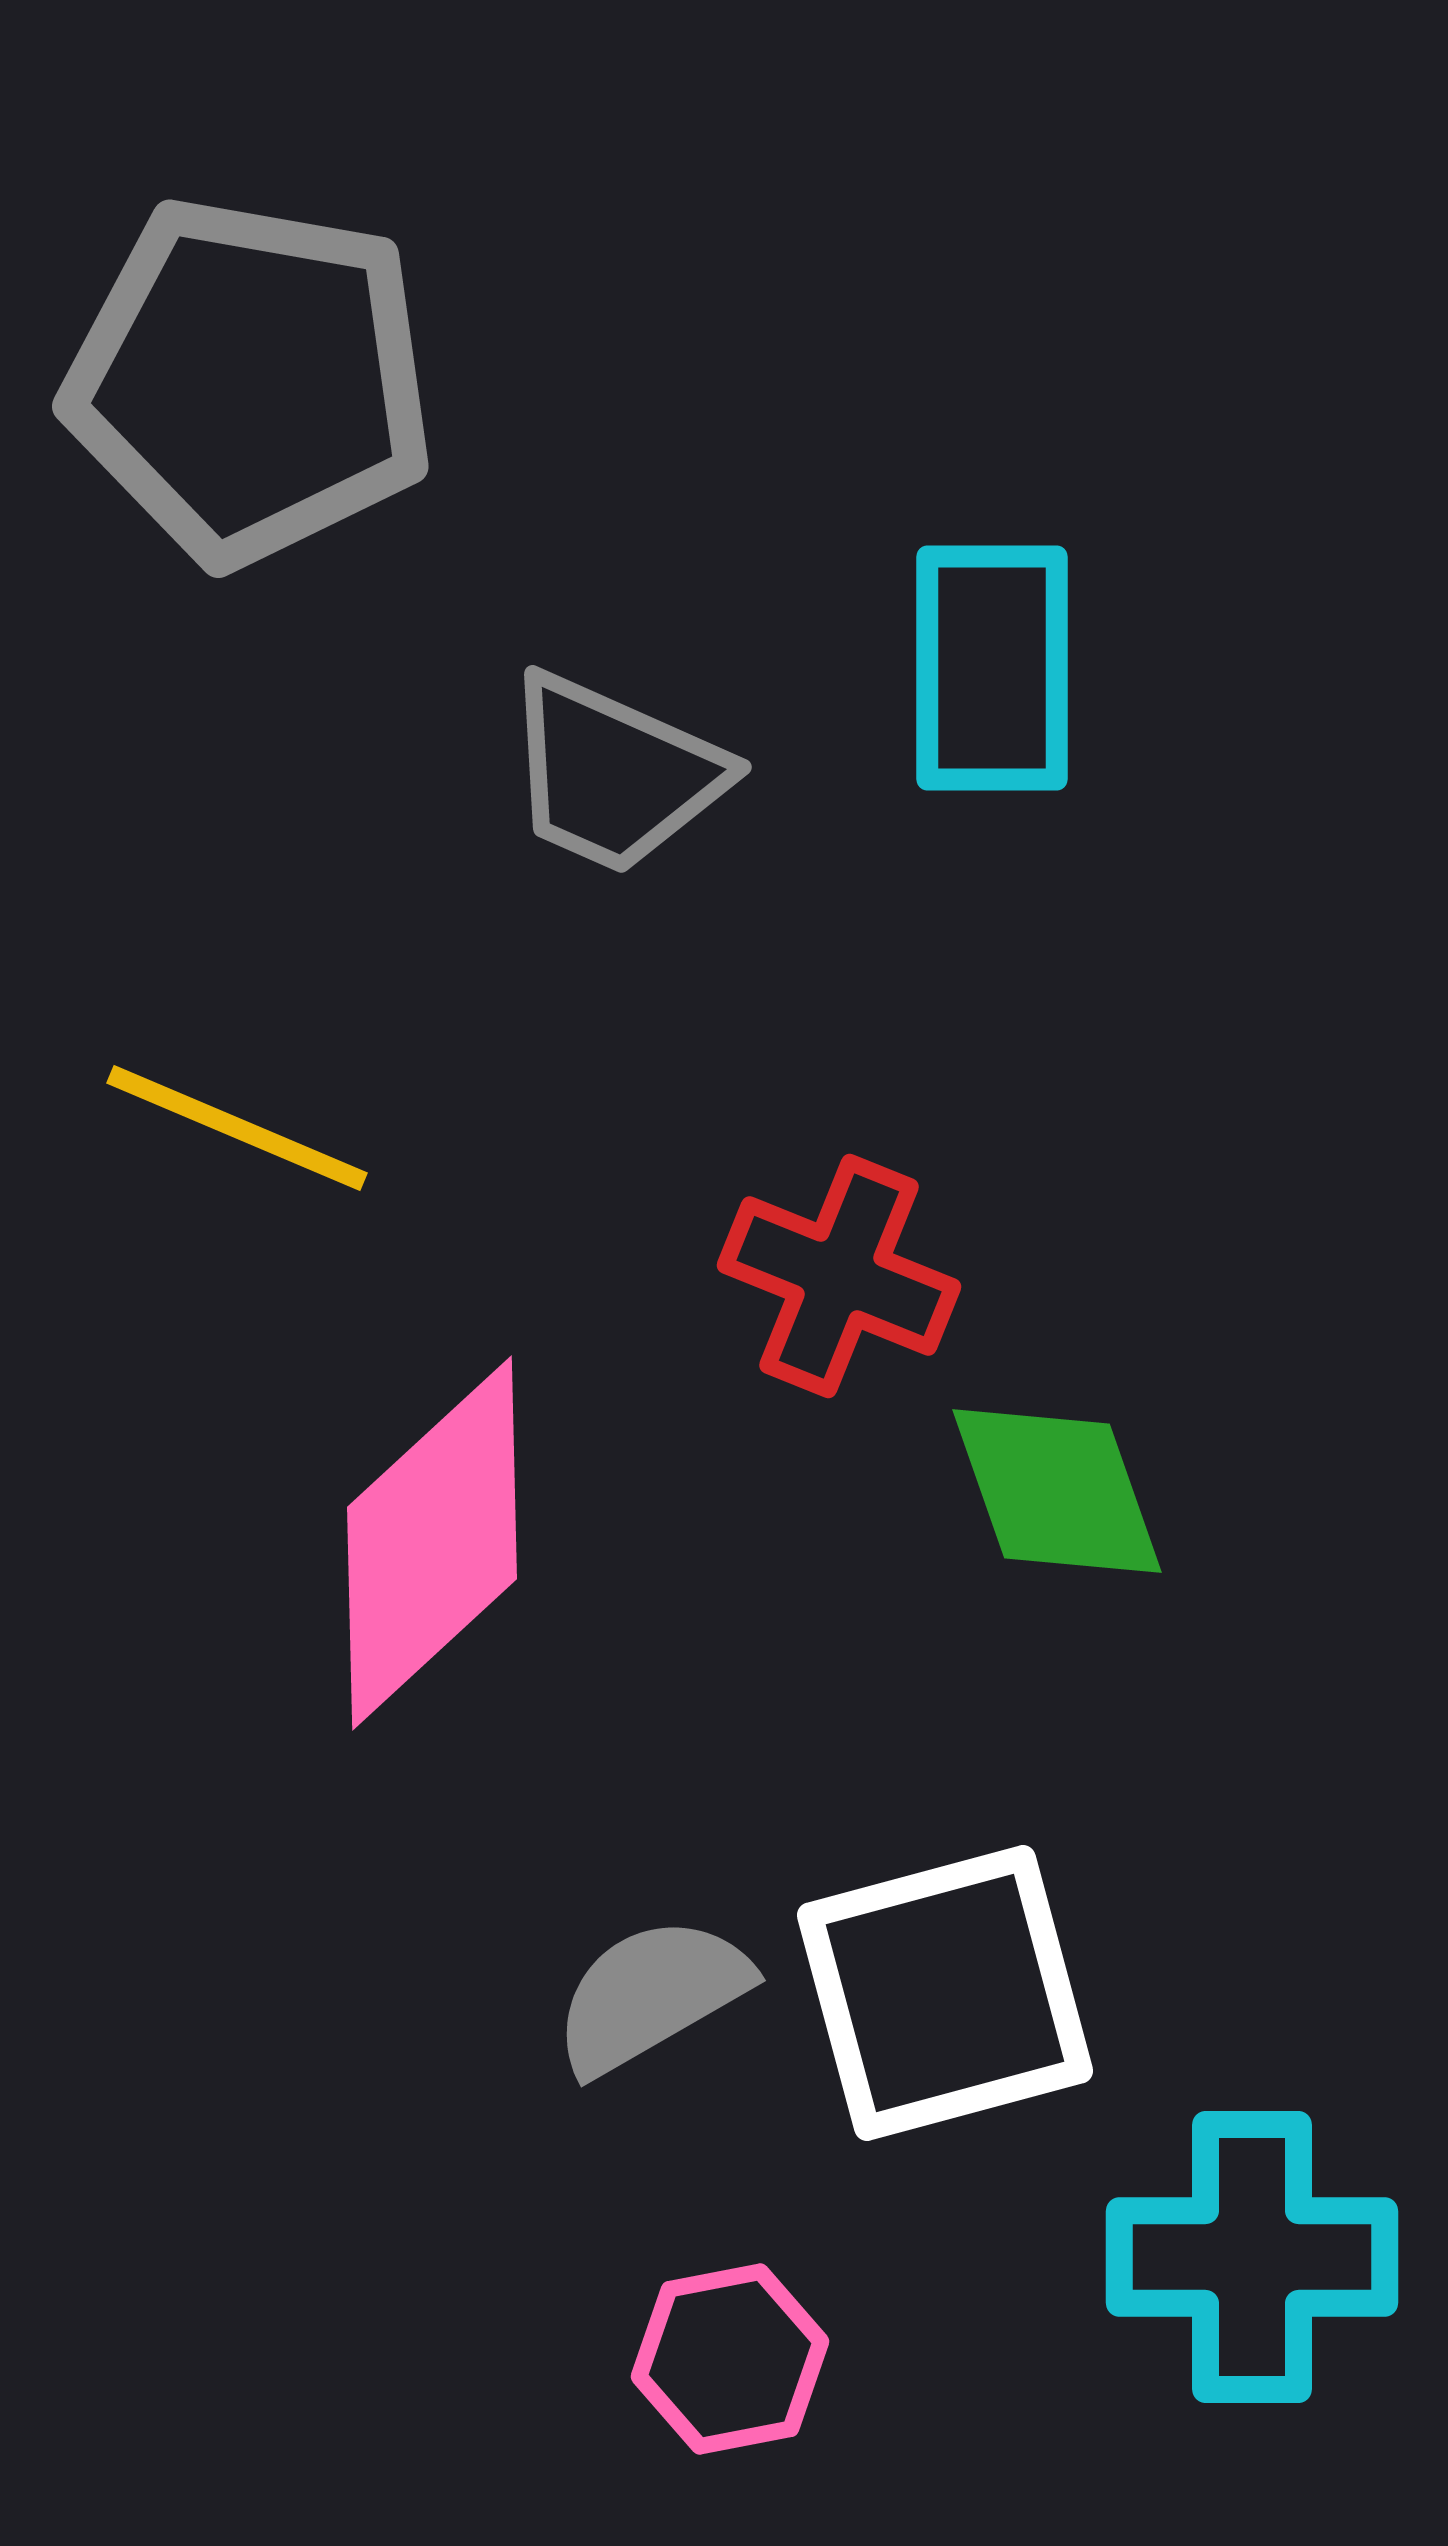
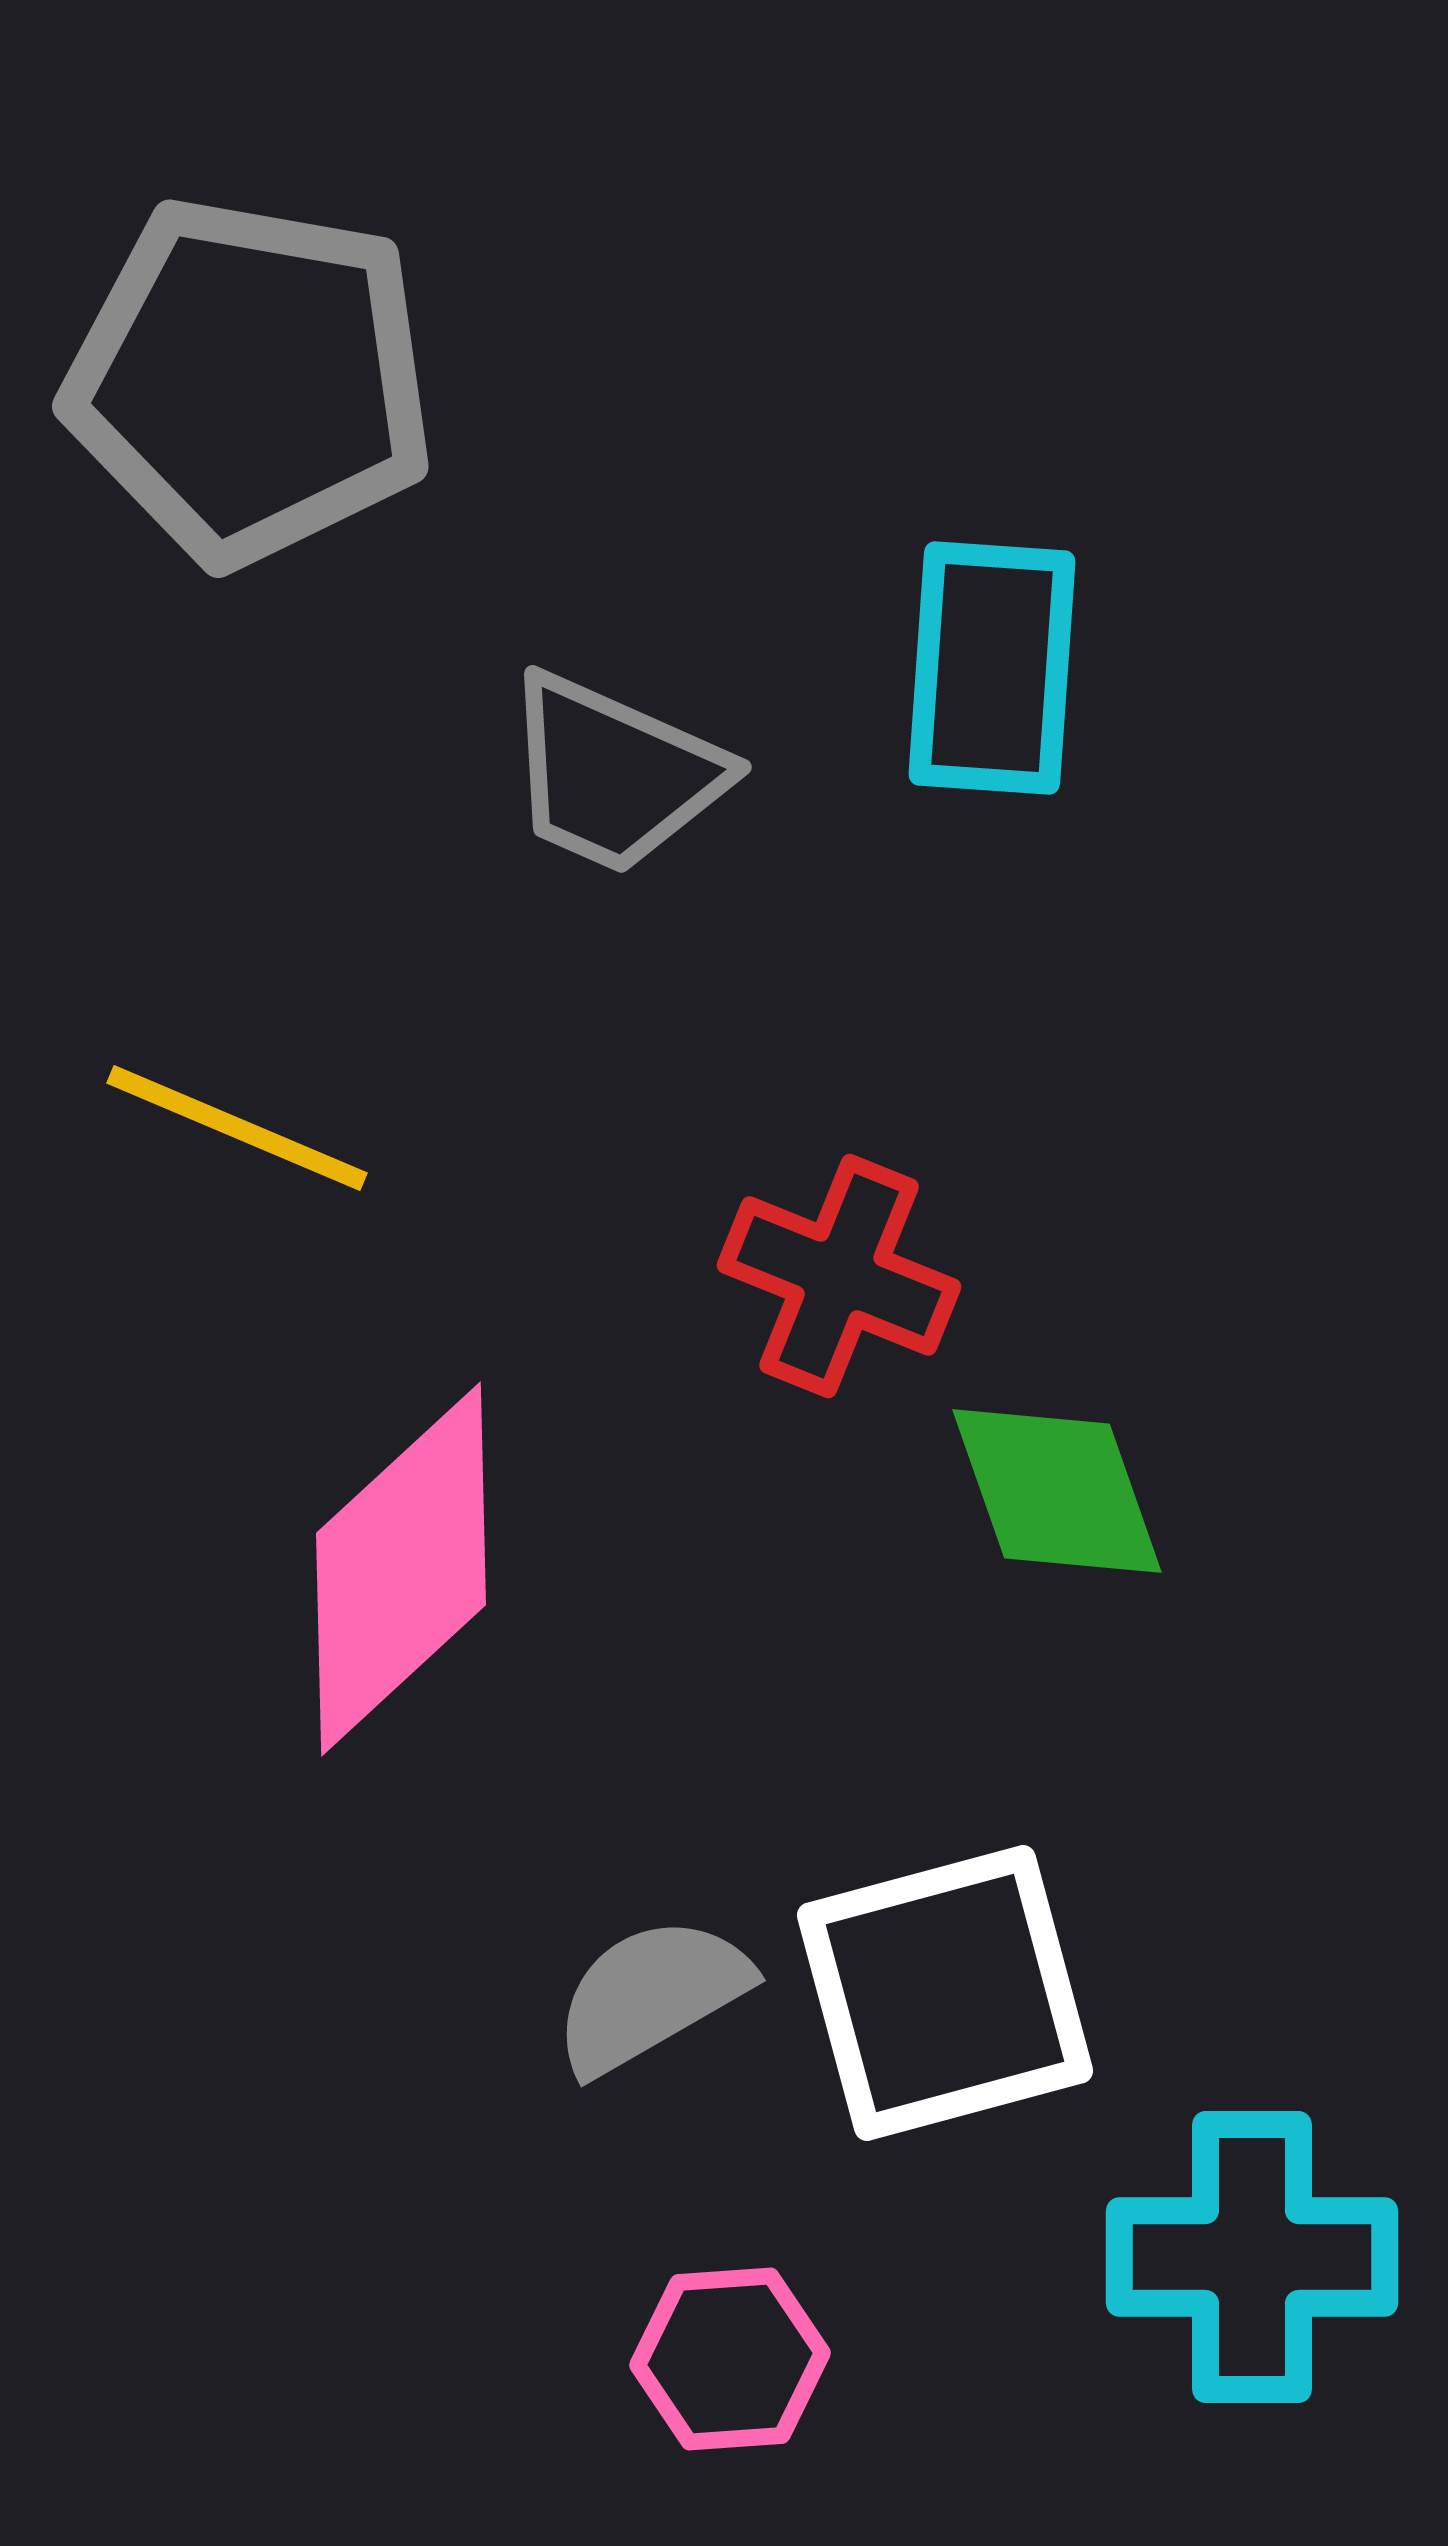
cyan rectangle: rotated 4 degrees clockwise
pink diamond: moved 31 px left, 26 px down
pink hexagon: rotated 7 degrees clockwise
